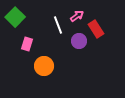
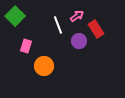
green square: moved 1 px up
pink rectangle: moved 1 px left, 2 px down
